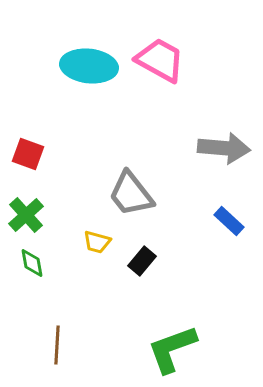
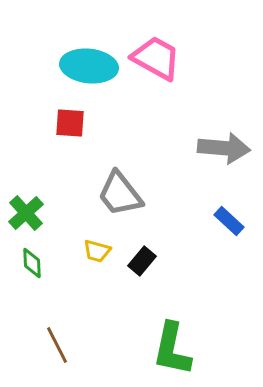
pink trapezoid: moved 4 px left, 2 px up
red square: moved 42 px right, 31 px up; rotated 16 degrees counterclockwise
gray trapezoid: moved 11 px left
green cross: moved 2 px up
yellow trapezoid: moved 9 px down
green diamond: rotated 8 degrees clockwise
brown line: rotated 30 degrees counterclockwise
green L-shape: rotated 58 degrees counterclockwise
